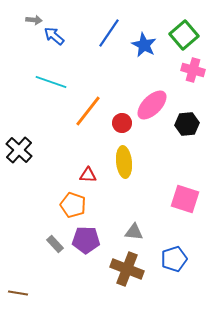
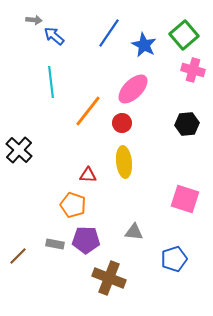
cyan line: rotated 64 degrees clockwise
pink ellipse: moved 19 px left, 16 px up
gray rectangle: rotated 36 degrees counterclockwise
brown cross: moved 18 px left, 9 px down
brown line: moved 37 px up; rotated 54 degrees counterclockwise
